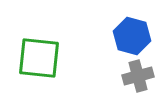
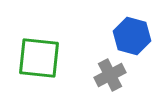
gray cross: moved 28 px left, 1 px up; rotated 12 degrees counterclockwise
